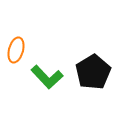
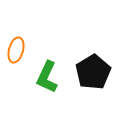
green L-shape: rotated 68 degrees clockwise
